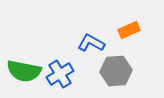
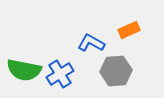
green semicircle: moved 1 px up
